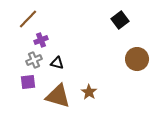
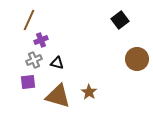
brown line: moved 1 px right, 1 px down; rotated 20 degrees counterclockwise
